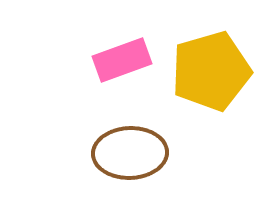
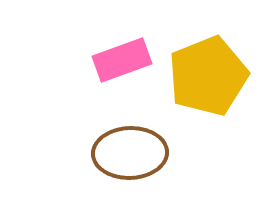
yellow pentagon: moved 3 px left, 5 px down; rotated 6 degrees counterclockwise
